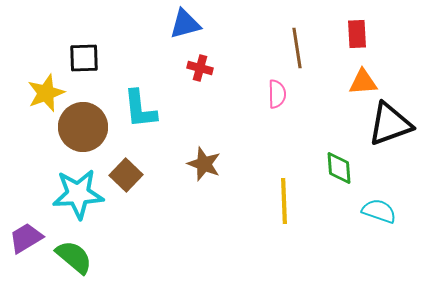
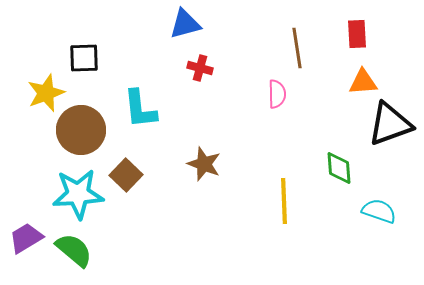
brown circle: moved 2 px left, 3 px down
green semicircle: moved 7 px up
